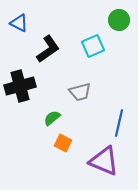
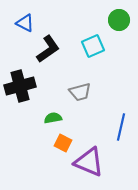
blue triangle: moved 6 px right
green semicircle: moved 1 px right; rotated 30 degrees clockwise
blue line: moved 2 px right, 4 px down
purple triangle: moved 15 px left, 1 px down
